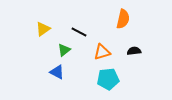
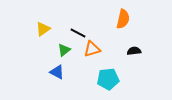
black line: moved 1 px left, 1 px down
orange triangle: moved 10 px left, 3 px up
